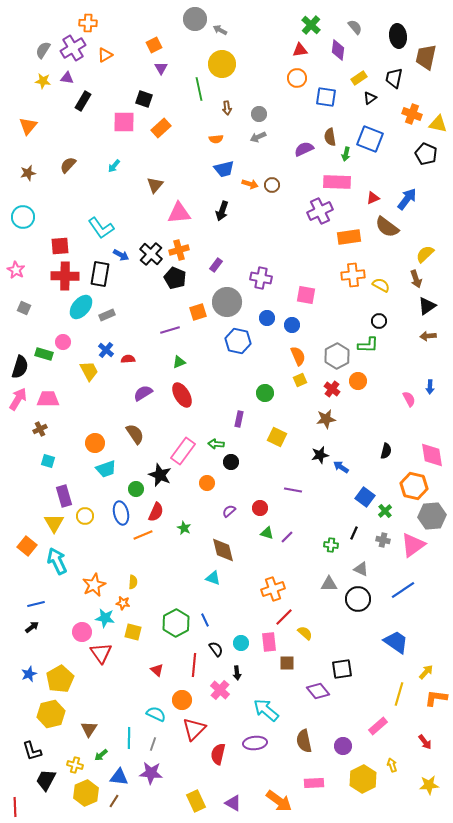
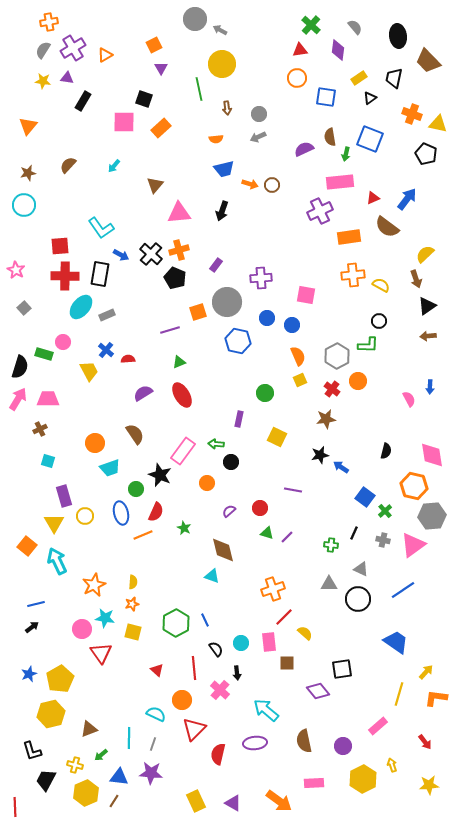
orange cross at (88, 23): moved 39 px left, 1 px up; rotated 12 degrees counterclockwise
brown trapezoid at (426, 57): moved 2 px right, 4 px down; rotated 56 degrees counterclockwise
pink rectangle at (337, 182): moved 3 px right; rotated 8 degrees counterclockwise
cyan circle at (23, 217): moved 1 px right, 12 px up
purple cross at (261, 278): rotated 15 degrees counterclockwise
gray square at (24, 308): rotated 24 degrees clockwise
cyan trapezoid at (106, 469): moved 4 px right, 1 px up
cyan triangle at (213, 578): moved 1 px left, 2 px up
orange star at (123, 603): moved 9 px right, 1 px down; rotated 24 degrees counterclockwise
pink circle at (82, 632): moved 3 px up
red line at (194, 665): moved 3 px down; rotated 10 degrees counterclockwise
brown triangle at (89, 729): rotated 36 degrees clockwise
